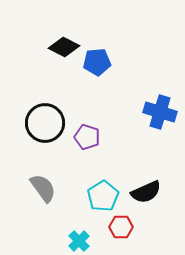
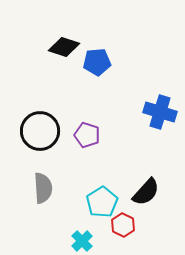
black diamond: rotated 8 degrees counterclockwise
black circle: moved 5 px left, 8 px down
purple pentagon: moved 2 px up
gray semicircle: rotated 32 degrees clockwise
black semicircle: rotated 24 degrees counterclockwise
cyan pentagon: moved 1 px left, 6 px down
red hexagon: moved 2 px right, 2 px up; rotated 25 degrees clockwise
cyan cross: moved 3 px right
